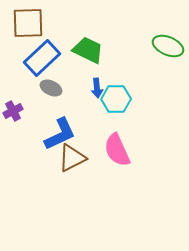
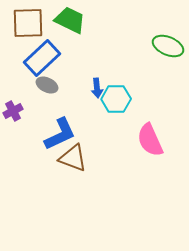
green trapezoid: moved 18 px left, 30 px up
gray ellipse: moved 4 px left, 3 px up
pink semicircle: moved 33 px right, 10 px up
brown triangle: moved 1 px right; rotated 48 degrees clockwise
